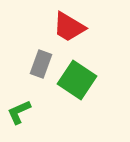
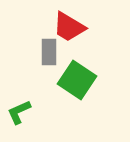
gray rectangle: moved 8 px right, 12 px up; rotated 20 degrees counterclockwise
